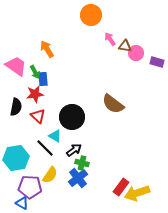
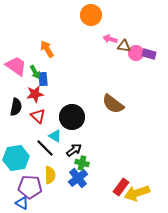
pink arrow: rotated 40 degrees counterclockwise
brown triangle: moved 1 px left
purple rectangle: moved 8 px left, 8 px up
yellow semicircle: rotated 36 degrees counterclockwise
